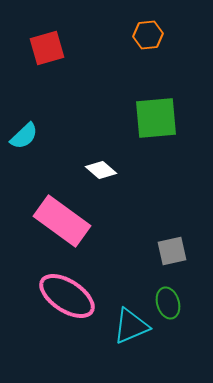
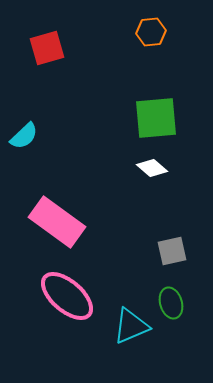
orange hexagon: moved 3 px right, 3 px up
white diamond: moved 51 px right, 2 px up
pink rectangle: moved 5 px left, 1 px down
pink ellipse: rotated 8 degrees clockwise
green ellipse: moved 3 px right
